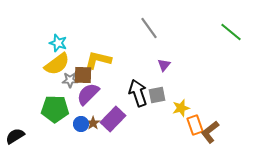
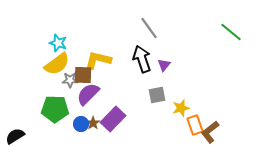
black arrow: moved 4 px right, 34 px up
